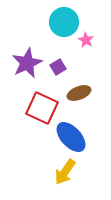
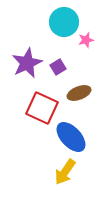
pink star: rotated 28 degrees clockwise
